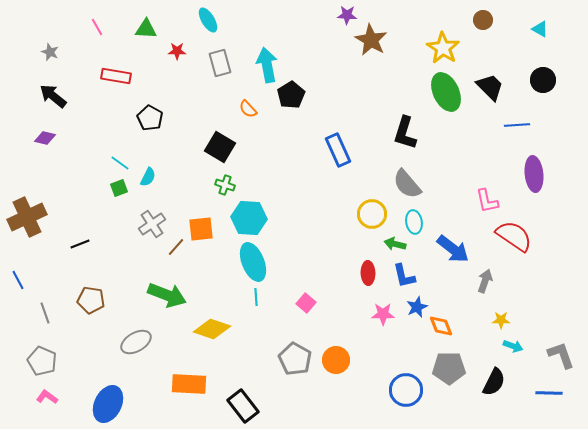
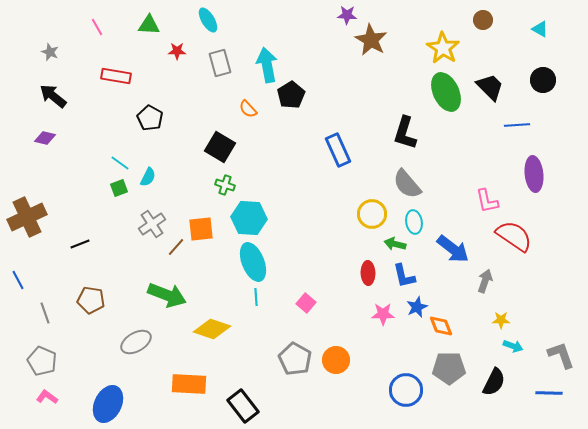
green triangle at (146, 29): moved 3 px right, 4 px up
